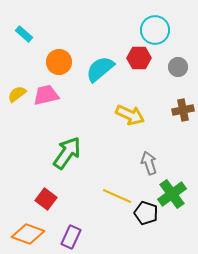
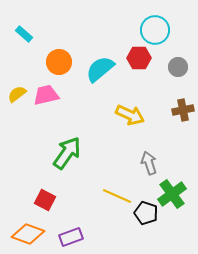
red square: moved 1 px left, 1 px down; rotated 10 degrees counterclockwise
purple rectangle: rotated 45 degrees clockwise
